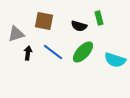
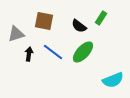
green rectangle: moved 2 px right; rotated 48 degrees clockwise
black semicircle: rotated 21 degrees clockwise
black arrow: moved 1 px right, 1 px down
cyan semicircle: moved 2 px left, 20 px down; rotated 40 degrees counterclockwise
